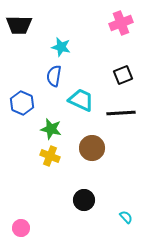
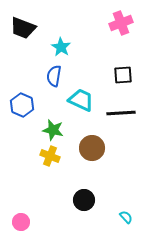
black trapezoid: moved 4 px right, 3 px down; rotated 20 degrees clockwise
cyan star: rotated 18 degrees clockwise
black square: rotated 18 degrees clockwise
blue hexagon: moved 2 px down
green star: moved 2 px right, 1 px down
pink circle: moved 6 px up
